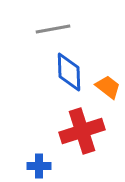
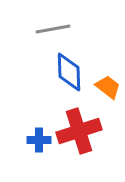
red cross: moved 3 px left
blue cross: moved 26 px up
